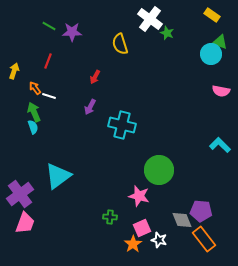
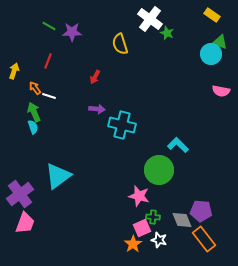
purple arrow: moved 7 px right, 2 px down; rotated 112 degrees counterclockwise
cyan L-shape: moved 42 px left
green cross: moved 43 px right
